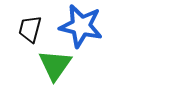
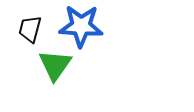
blue star: rotated 9 degrees counterclockwise
